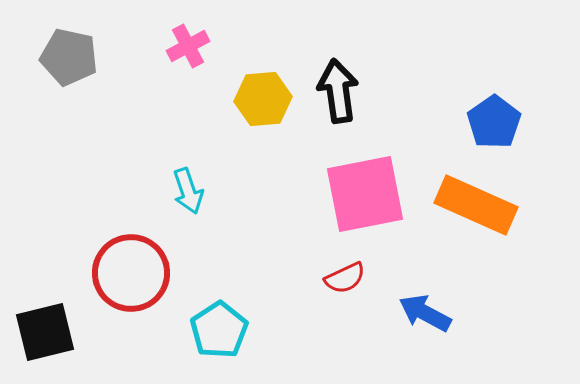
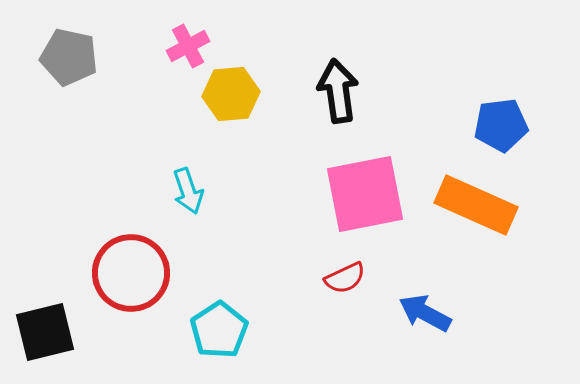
yellow hexagon: moved 32 px left, 5 px up
blue pentagon: moved 7 px right, 3 px down; rotated 28 degrees clockwise
